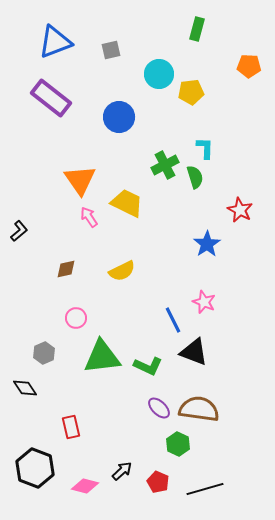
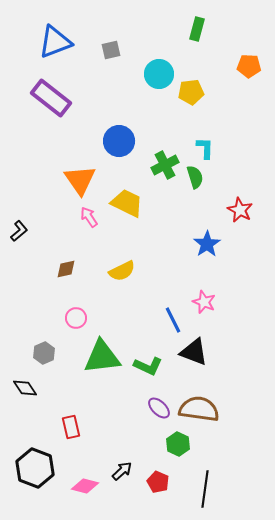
blue circle: moved 24 px down
black line: rotated 66 degrees counterclockwise
